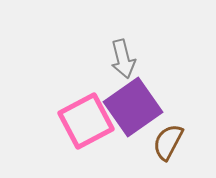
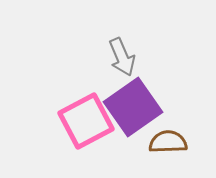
gray arrow: moved 1 px left, 2 px up; rotated 9 degrees counterclockwise
brown semicircle: rotated 60 degrees clockwise
